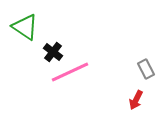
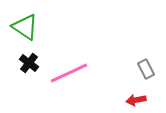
black cross: moved 24 px left, 11 px down
pink line: moved 1 px left, 1 px down
red arrow: rotated 54 degrees clockwise
